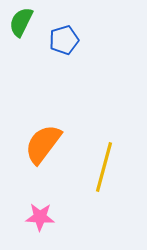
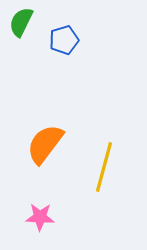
orange semicircle: moved 2 px right
